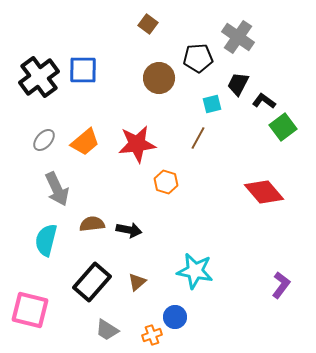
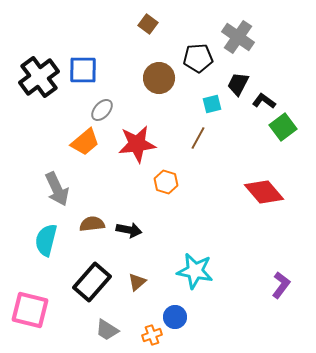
gray ellipse: moved 58 px right, 30 px up
